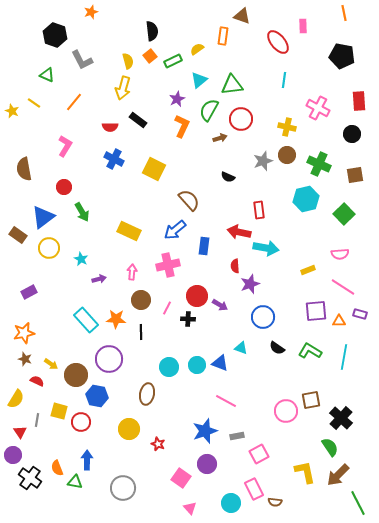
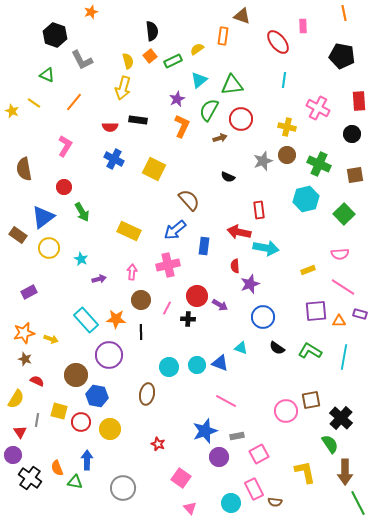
black rectangle at (138, 120): rotated 30 degrees counterclockwise
purple circle at (109, 359): moved 4 px up
yellow arrow at (51, 364): moved 25 px up; rotated 16 degrees counterclockwise
yellow circle at (129, 429): moved 19 px left
green semicircle at (330, 447): moved 3 px up
purple circle at (207, 464): moved 12 px right, 7 px up
brown arrow at (338, 475): moved 7 px right, 3 px up; rotated 45 degrees counterclockwise
